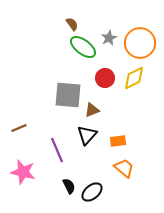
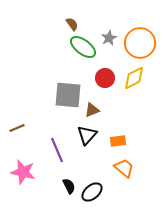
brown line: moved 2 px left
